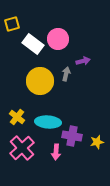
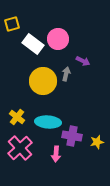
purple arrow: rotated 40 degrees clockwise
yellow circle: moved 3 px right
pink cross: moved 2 px left
pink arrow: moved 2 px down
